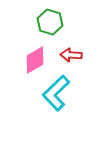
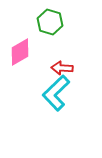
red arrow: moved 9 px left, 13 px down
pink diamond: moved 15 px left, 8 px up
